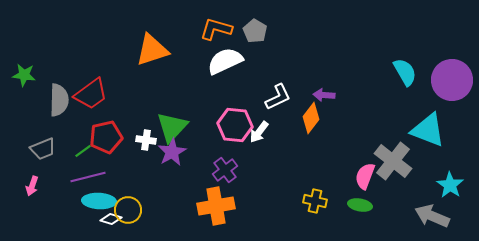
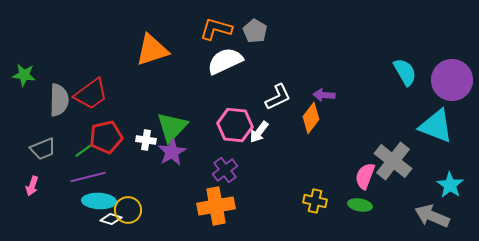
cyan triangle: moved 8 px right, 4 px up
